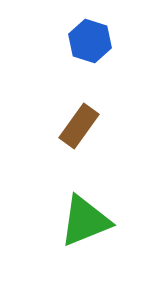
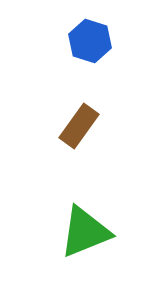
green triangle: moved 11 px down
